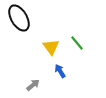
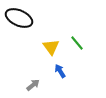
black ellipse: rotated 36 degrees counterclockwise
